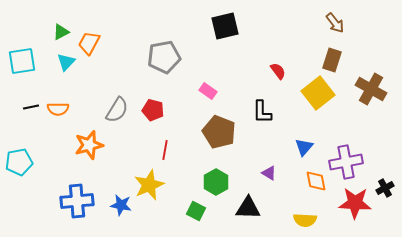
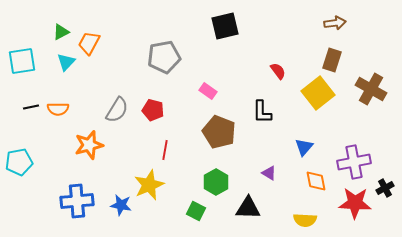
brown arrow: rotated 60 degrees counterclockwise
purple cross: moved 8 px right
